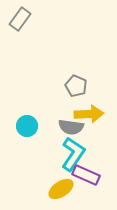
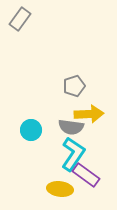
gray pentagon: moved 2 px left; rotated 30 degrees clockwise
cyan circle: moved 4 px right, 4 px down
purple rectangle: rotated 12 degrees clockwise
yellow ellipse: moved 1 px left; rotated 40 degrees clockwise
